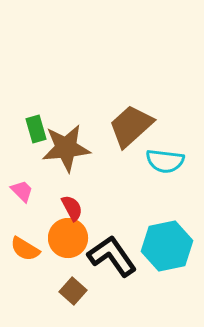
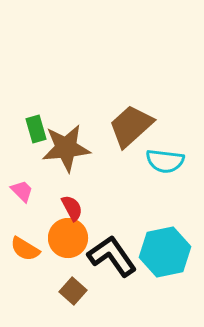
cyan hexagon: moved 2 px left, 6 px down
